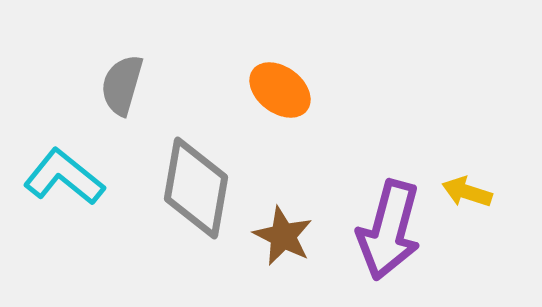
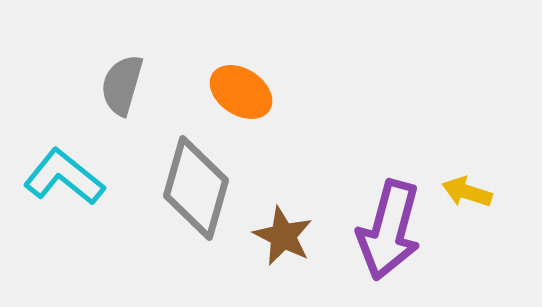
orange ellipse: moved 39 px left, 2 px down; rotated 4 degrees counterclockwise
gray diamond: rotated 6 degrees clockwise
